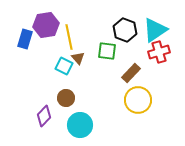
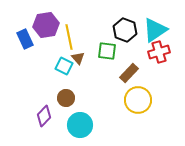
blue rectangle: rotated 42 degrees counterclockwise
brown rectangle: moved 2 px left
